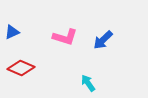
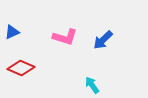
cyan arrow: moved 4 px right, 2 px down
